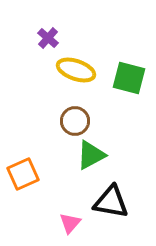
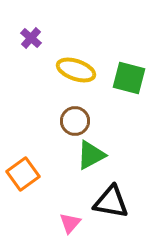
purple cross: moved 17 px left
orange square: rotated 12 degrees counterclockwise
